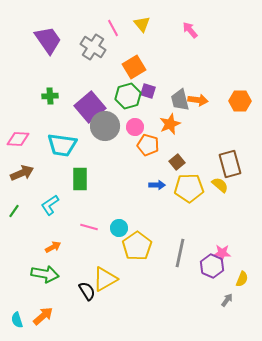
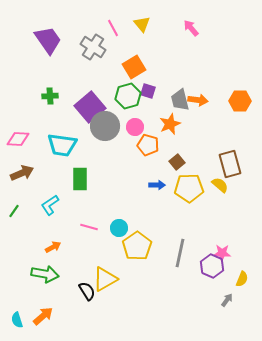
pink arrow at (190, 30): moved 1 px right, 2 px up
